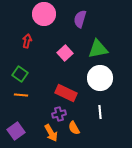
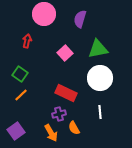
orange line: rotated 48 degrees counterclockwise
